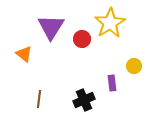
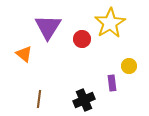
purple triangle: moved 3 px left
yellow circle: moved 5 px left
